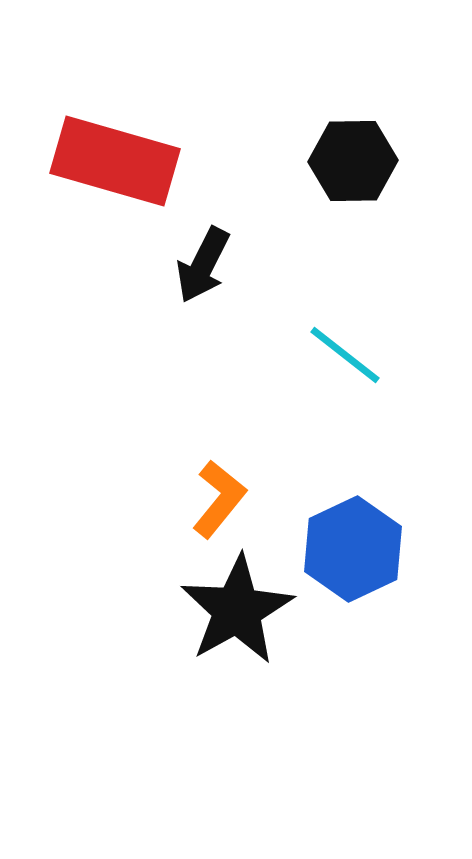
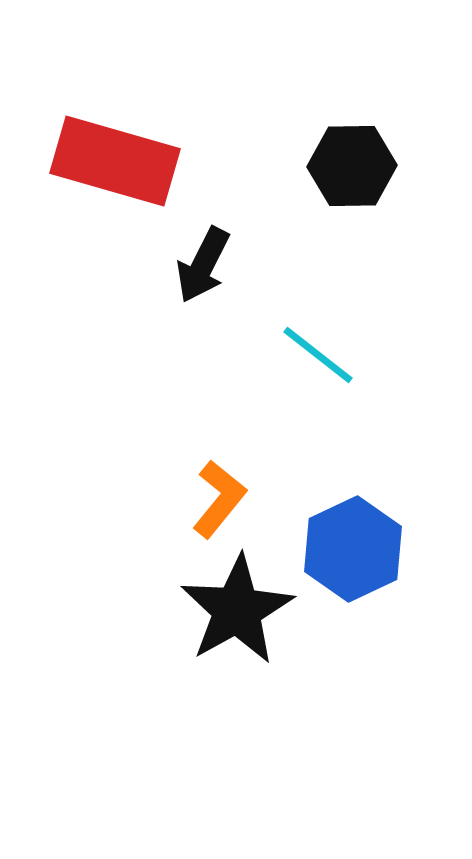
black hexagon: moved 1 px left, 5 px down
cyan line: moved 27 px left
